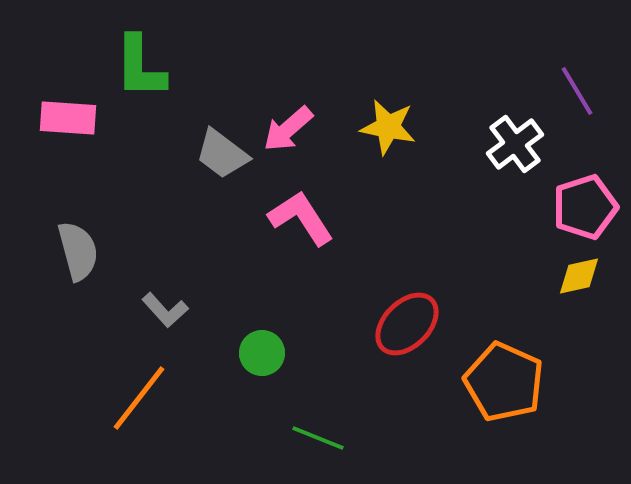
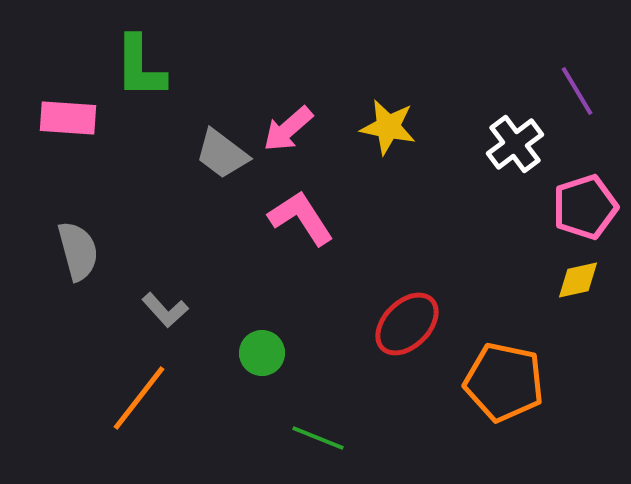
yellow diamond: moved 1 px left, 4 px down
orange pentagon: rotated 12 degrees counterclockwise
